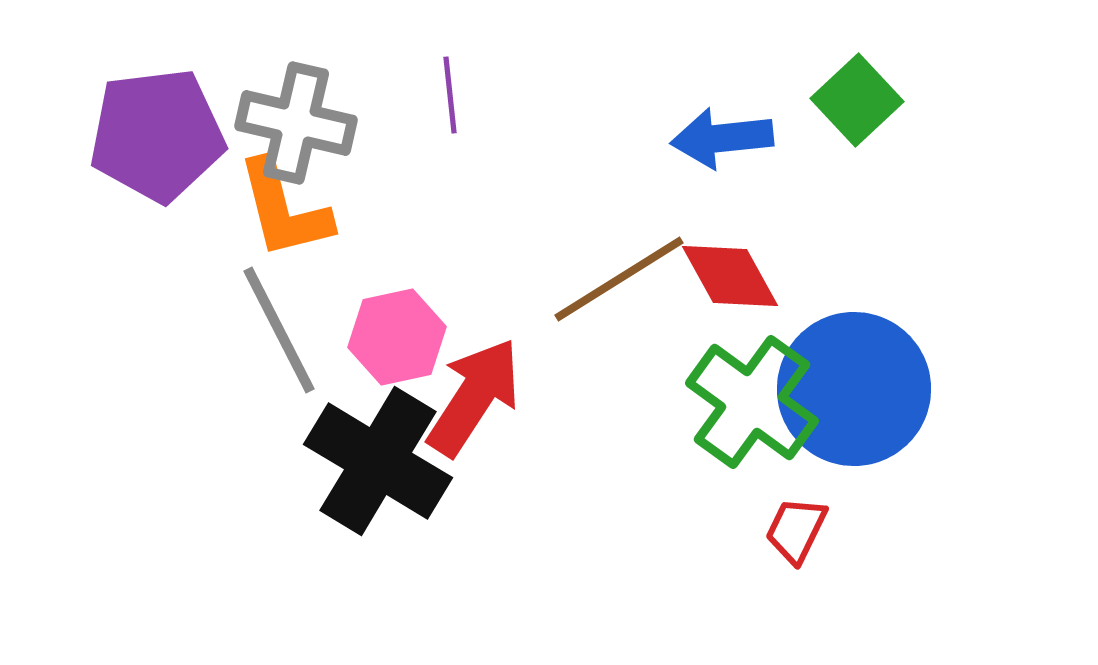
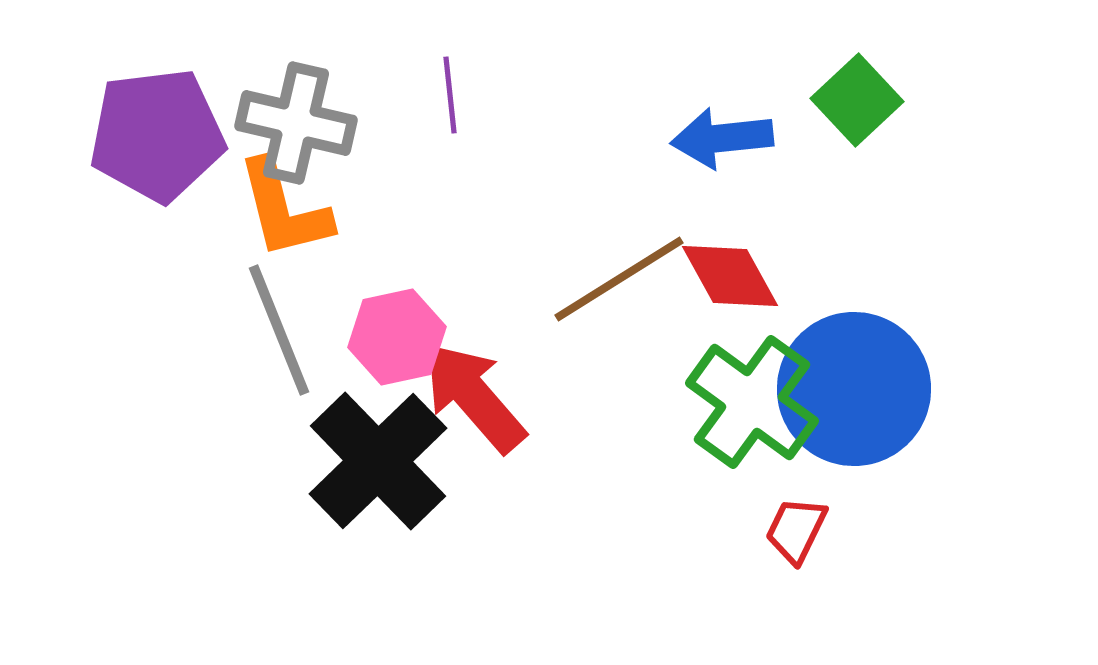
gray line: rotated 5 degrees clockwise
red arrow: rotated 74 degrees counterclockwise
black cross: rotated 15 degrees clockwise
